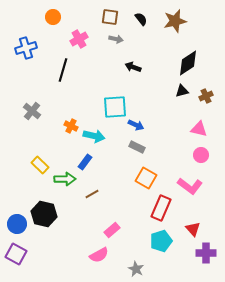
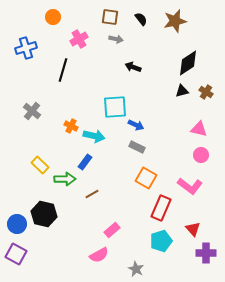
brown cross: moved 4 px up; rotated 32 degrees counterclockwise
